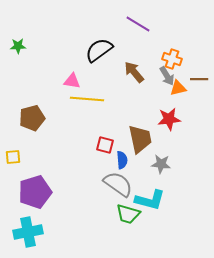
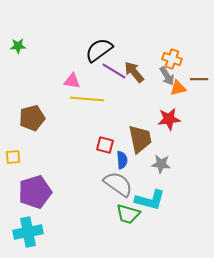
purple line: moved 24 px left, 47 px down
